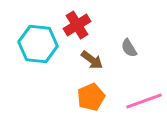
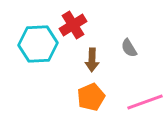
red cross: moved 4 px left
cyan hexagon: rotated 9 degrees counterclockwise
brown arrow: rotated 55 degrees clockwise
pink line: moved 1 px right, 1 px down
